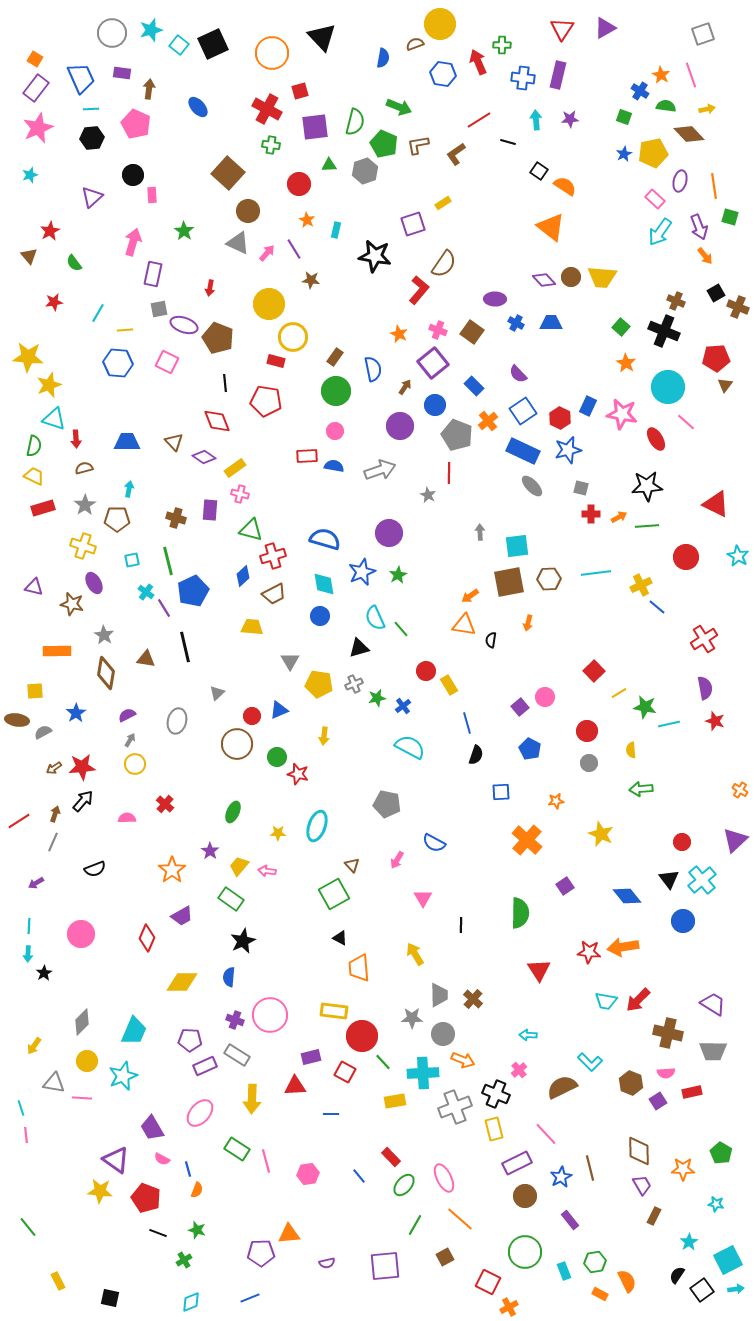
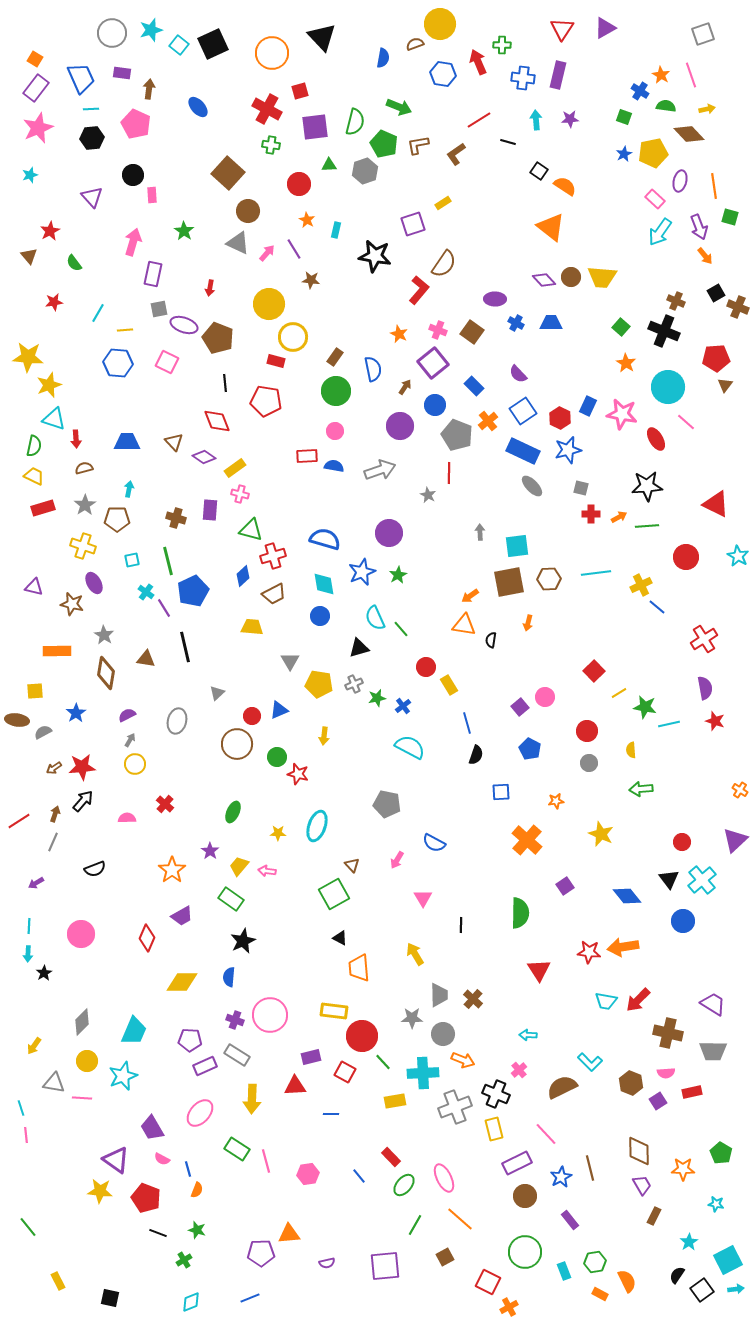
purple triangle at (92, 197): rotated 30 degrees counterclockwise
red circle at (426, 671): moved 4 px up
